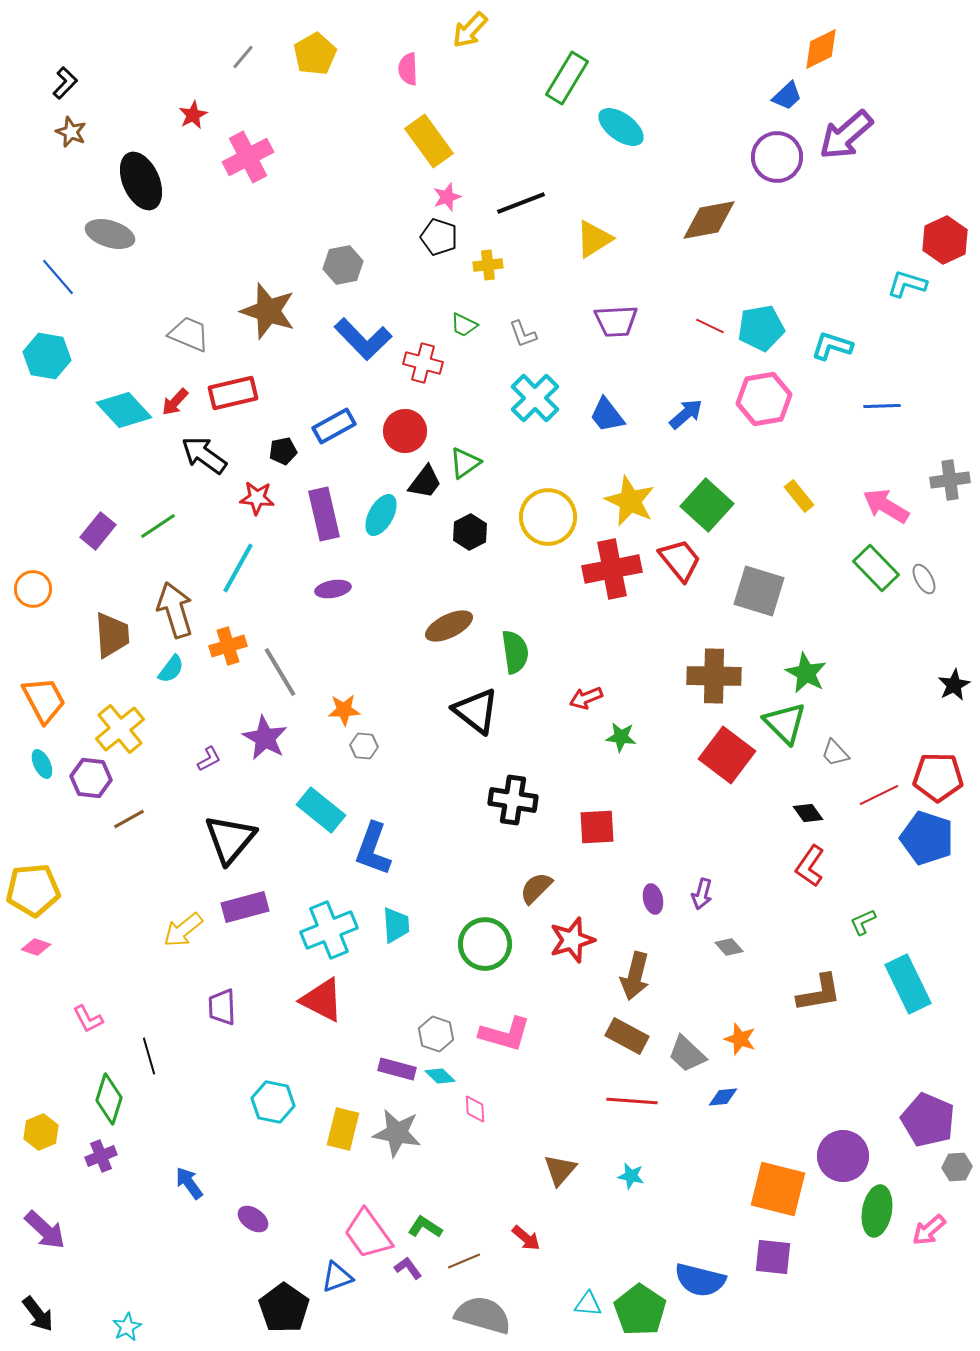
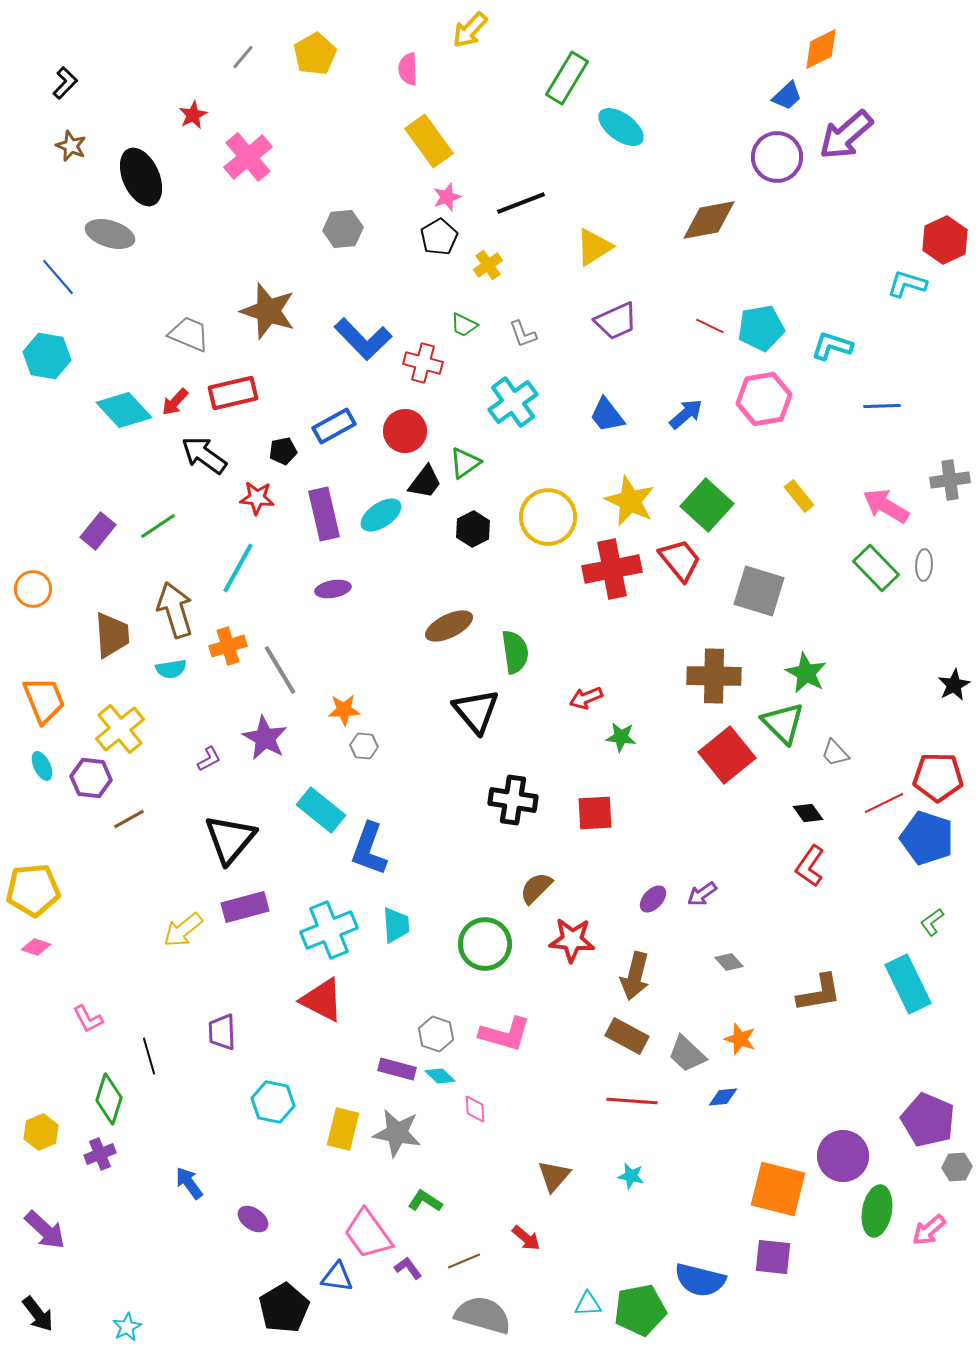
brown star at (71, 132): moved 14 px down
pink cross at (248, 157): rotated 12 degrees counterclockwise
black ellipse at (141, 181): moved 4 px up
black pentagon at (439, 237): rotated 24 degrees clockwise
yellow triangle at (594, 239): moved 8 px down
gray hexagon at (343, 265): moved 36 px up; rotated 6 degrees clockwise
yellow cross at (488, 265): rotated 28 degrees counterclockwise
purple trapezoid at (616, 321): rotated 21 degrees counterclockwise
cyan cross at (535, 398): moved 22 px left, 4 px down; rotated 9 degrees clockwise
cyan ellipse at (381, 515): rotated 27 degrees clockwise
black hexagon at (470, 532): moved 3 px right, 3 px up
gray ellipse at (924, 579): moved 14 px up; rotated 32 degrees clockwise
cyan semicircle at (171, 669): rotated 44 degrees clockwise
gray line at (280, 672): moved 2 px up
orange trapezoid at (44, 700): rotated 6 degrees clockwise
black triangle at (476, 711): rotated 12 degrees clockwise
green triangle at (785, 723): moved 2 px left
red square at (727, 755): rotated 14 degrees clockwise
cyan ellipse at (42, 764): moved 2 px down
red line at (879, 795): moved 5 px right, 8 px down
red square at (597, 827): moved 2 px left, 14 px up
blue L-shape at (373, 849): moved 4 px left
purple arrow at (702, 894): rotated 40 degrees clockwise
purple ellipse at (653, 899): rotated 56 degrees clockwise
green L-shape at (863, 922): moved 69 px right; rotated 12 degrees counterclockwise
red star at (572, 940): rotated 21 degrees clockwise
gray diamond at (729, 947): moved 15 px down
purple trapezoid at (222, 1007): moved 25 px down
purple cross at (101, 1156): moved 1 px left, 2 px up
brown triangle at (560, 1170): moved 6 px left, 6 px down
green L-shape at (425, 1227): moved 26 px up
blue triangle at (337, 1277): rotated 28 degrees clockwise
cyan triangle at (588, 1304): rotated 8 degrees counterclockwise
black pentagon at (284, 1308): rotated 6 degrees clockwise
green pentagon at (640, 1310): rotated 27 degrees clockwise
